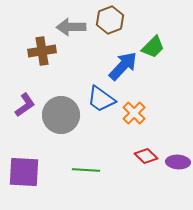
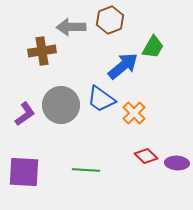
green trapezoid: rotated 15 degrees counterclockwise
blue arrow: rotated 8 degrees clockwise
purple L-shape: moved 9 px down
gray circle: moved 10 px up
purple ellipse: moved 1 px left, 1 px down
